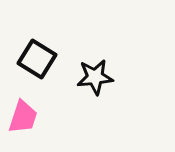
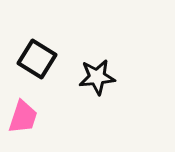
black star: moved 2 px right
